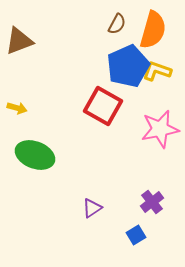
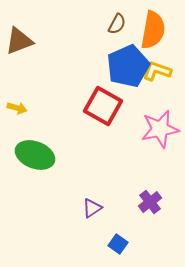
orange semicircle: rotated 6 degrees counterclockwise
purple cross: moved 2 px left
blue square: moved 18 px left, 9 px down; rotated 24 degrees counterclockwise
